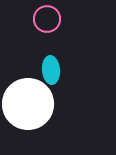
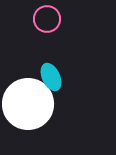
cyan ellipse: moved 7 px down; rotated 20 degrees counterclockwise
